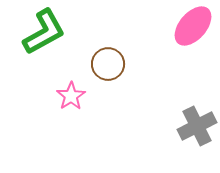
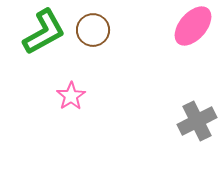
brown circle: moved 15 px left, 34 px up
gray cross: moved 5 px up
